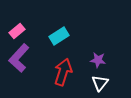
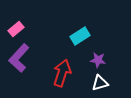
pink rectangle: moved 1 px left, 2 px up
cyan rectangle: moved 21 px right
red arrow: moved 1 px left, 1 px down
white triangle: rotated 36 degrees clockwise
